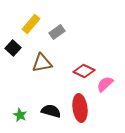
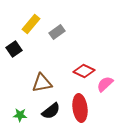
black square: moved 1 px right, 1 px down; rotated 14 degrees clockwise
brown triangle: moved 20 px down
black semicircle: rotated 126 degrees clockwise
green star: rotated 24 degrees counterclockwise
